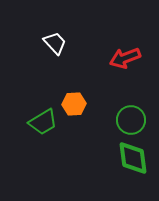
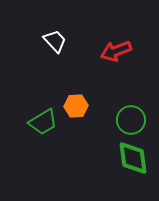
white trapezoid: moved 2 px up
red arrow: moved 9 px left, 7 px up
orange hexagon: moved 2 px right, 2 px down
